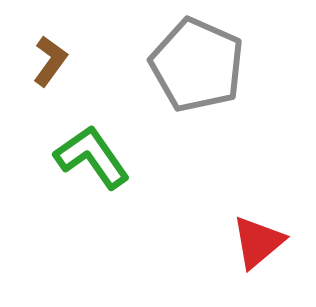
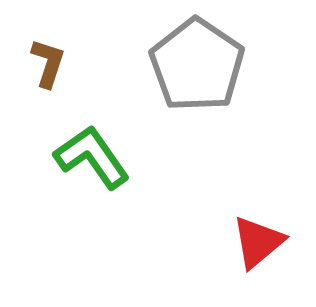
brown L-shape: moved 2 px left, 2 px down; rotated 18 degrees counterclockwise
gray pentagon: rotated 10 degrees clockwise
